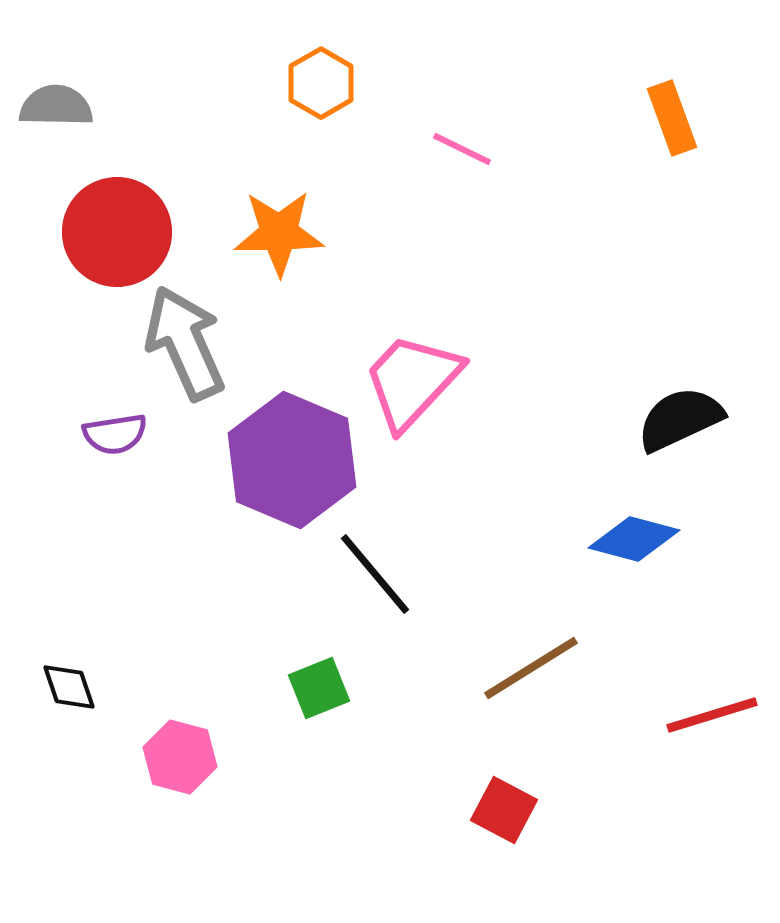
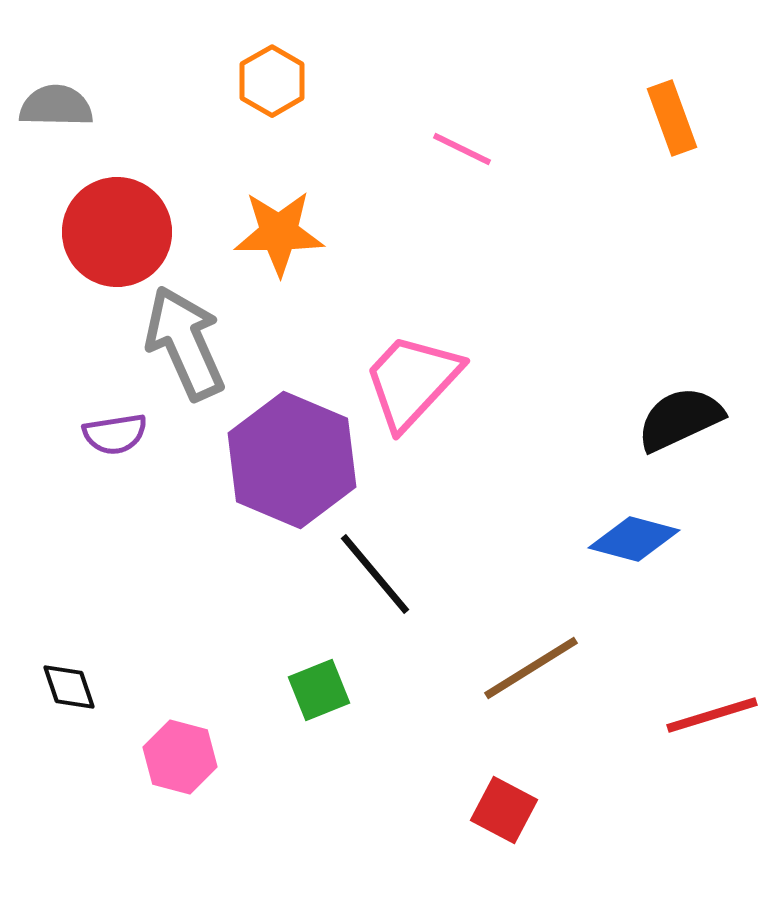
orange hexagon: moved 49 px left, 2 px up
green square: moved 2 px down
